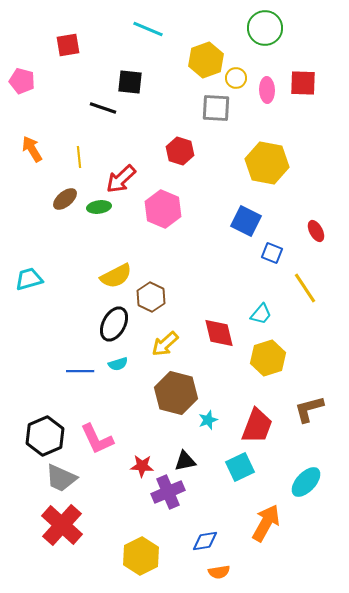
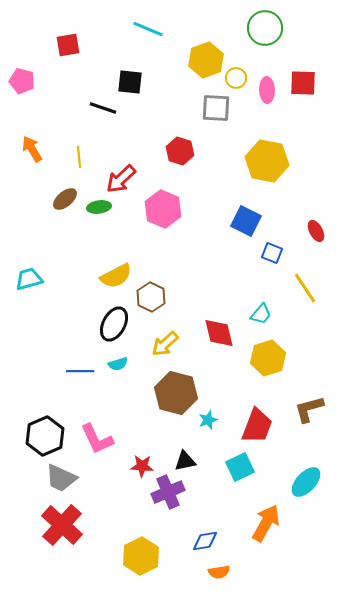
yellow hexagon at (267, 163): moved 2 px up
